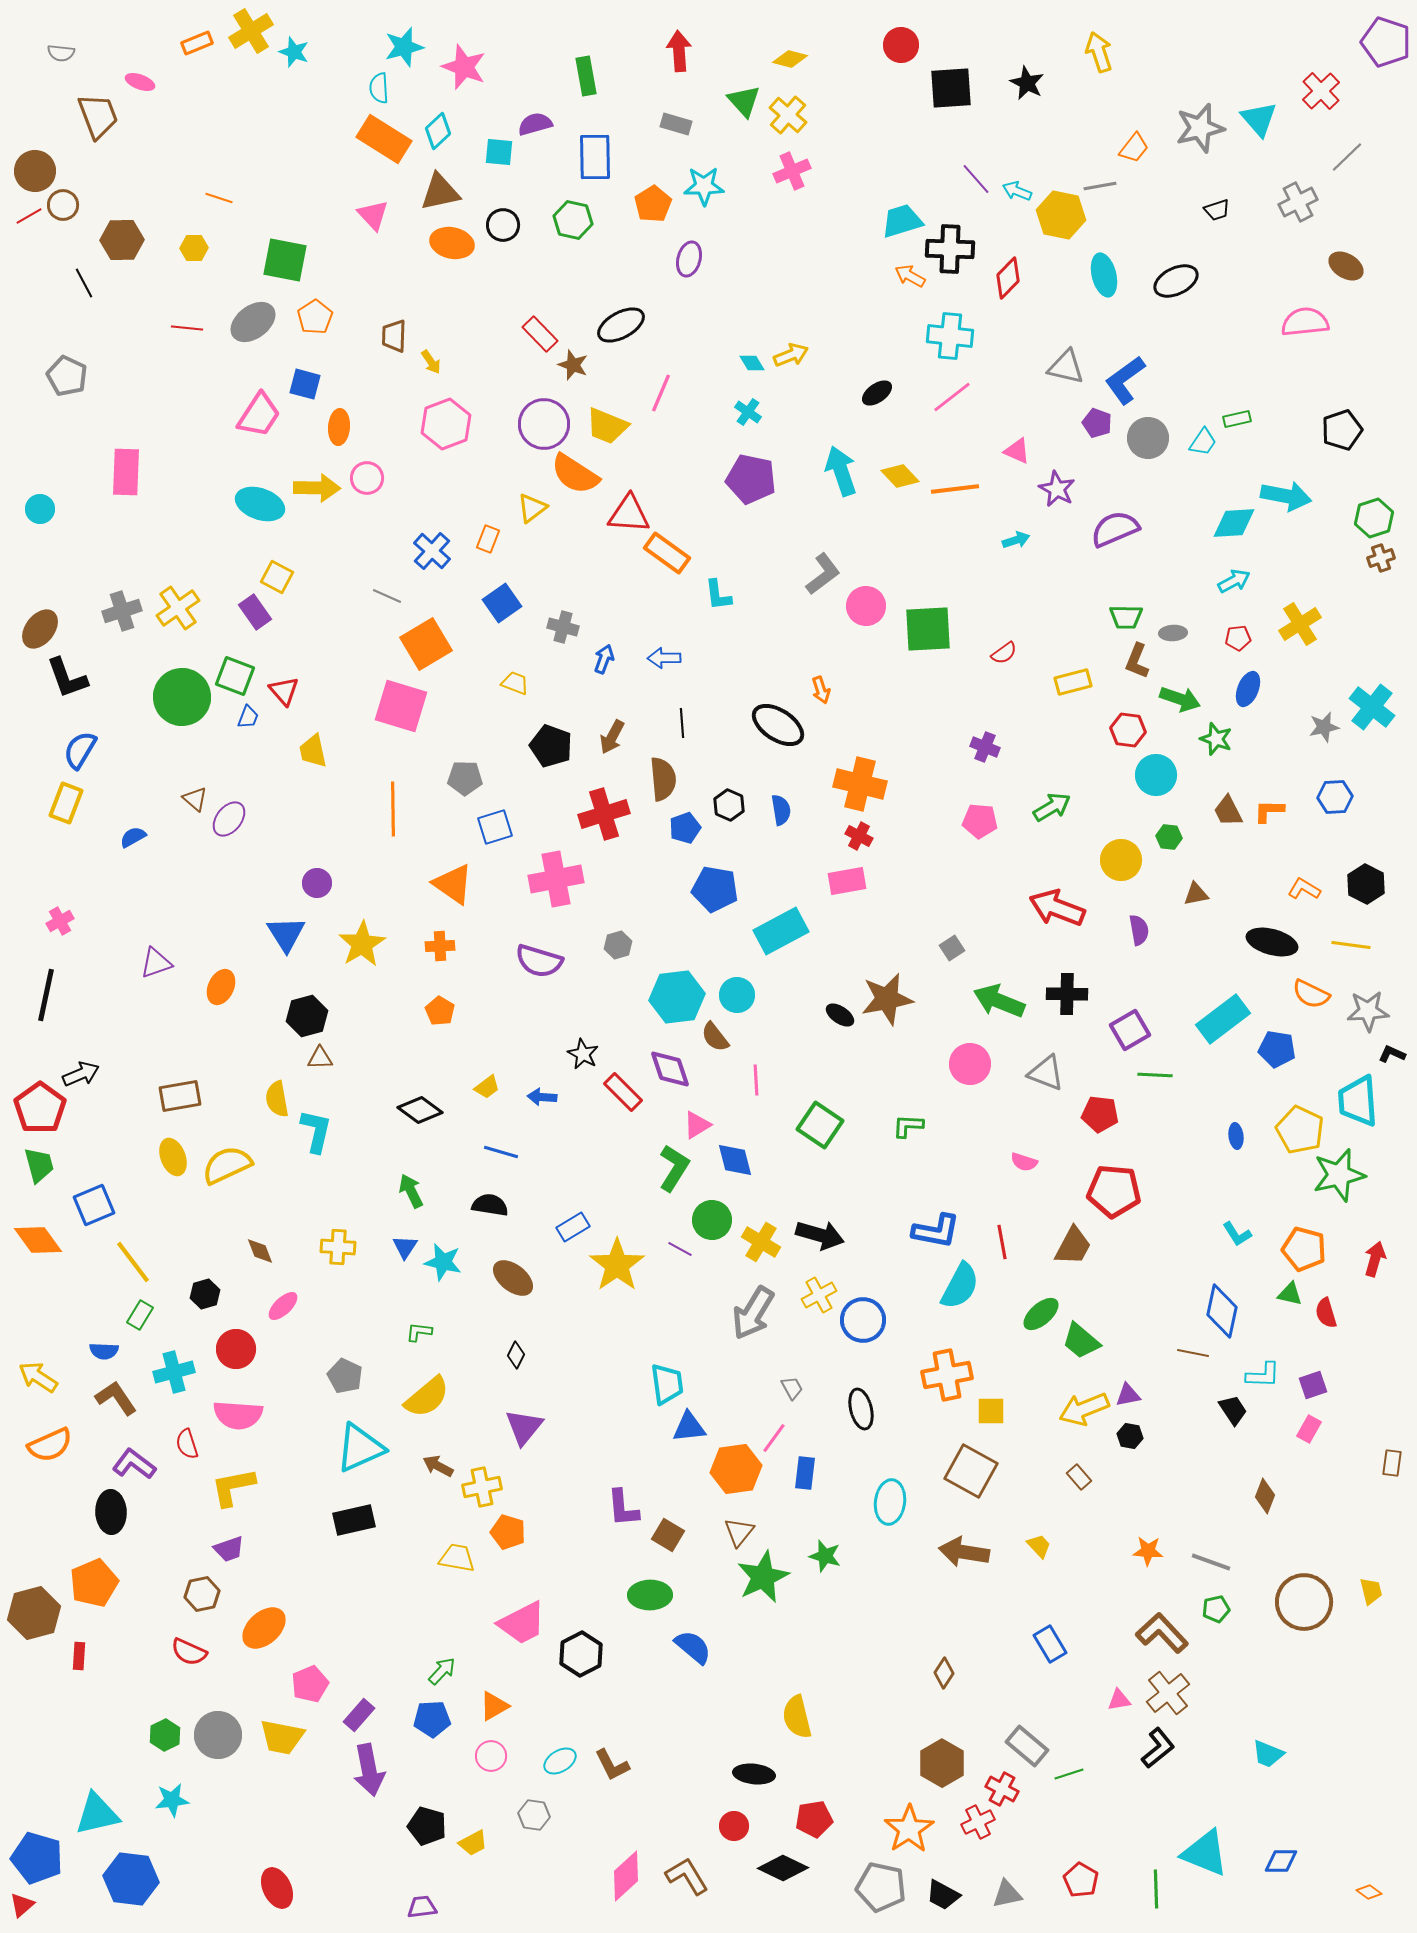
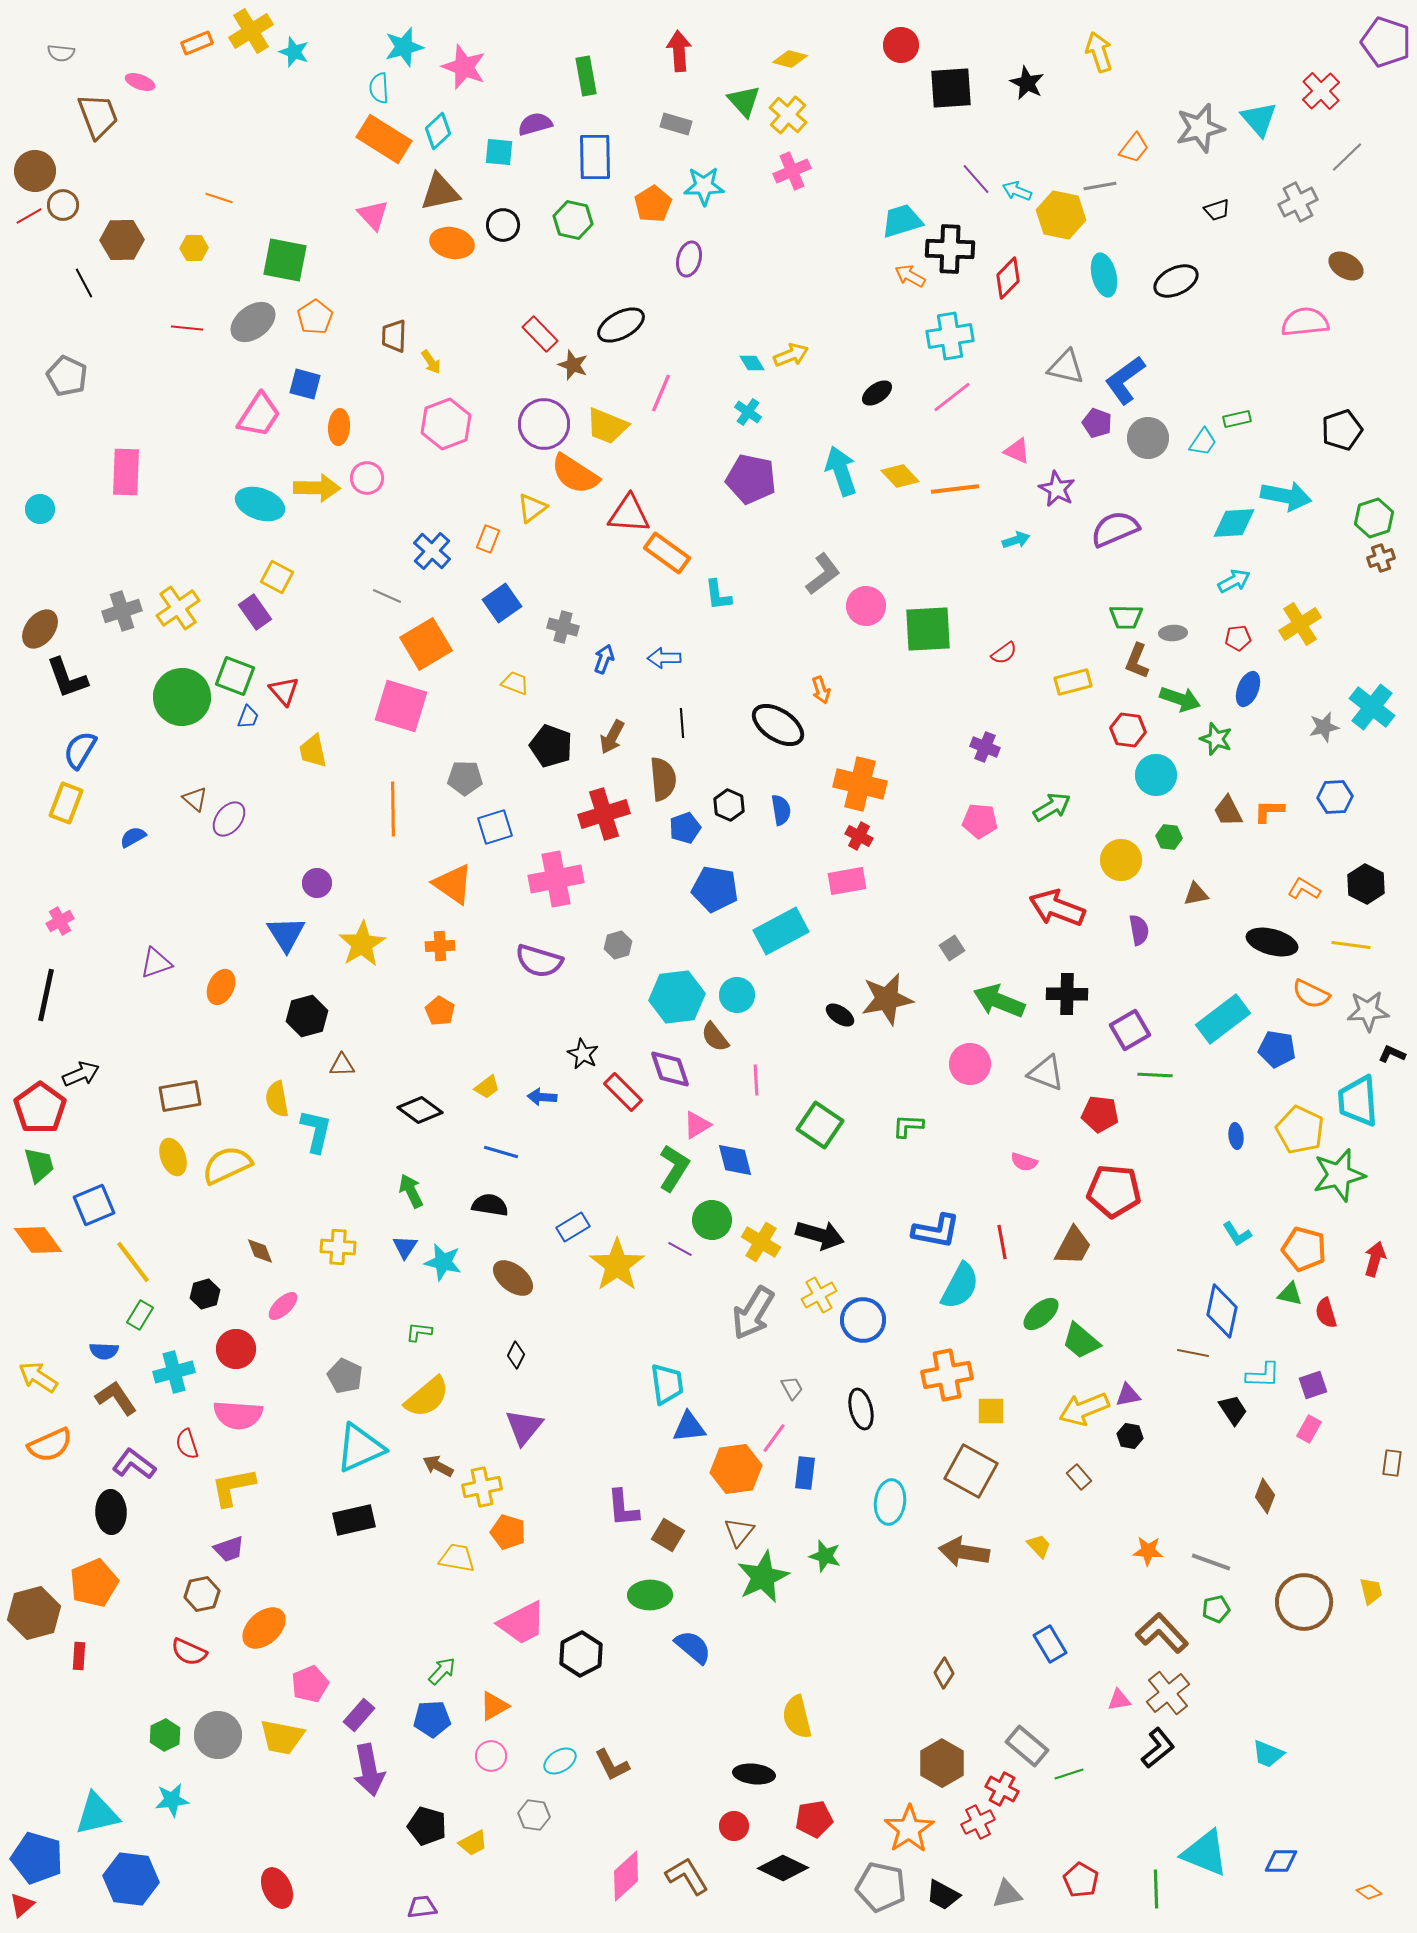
cyan cross at (950, 336): rotated 15 degrees counterclockwise
brown triangle at (320, 1058): moved 22 px right, 7 px down
